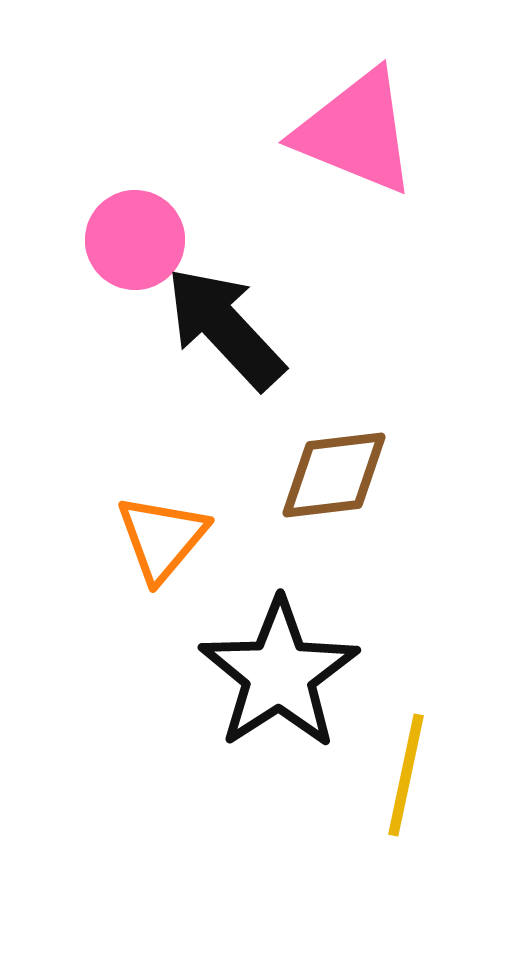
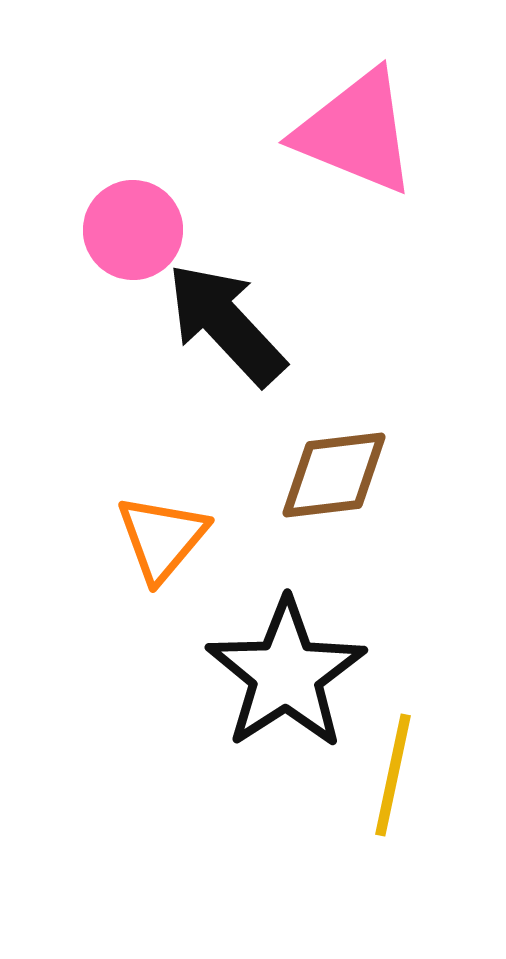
pink circle: moved 2 px left, 10 px up
black arrow: moved 1 px right, 4 px up
black star: moved 7 px right
yellow line: moved 13 px left
